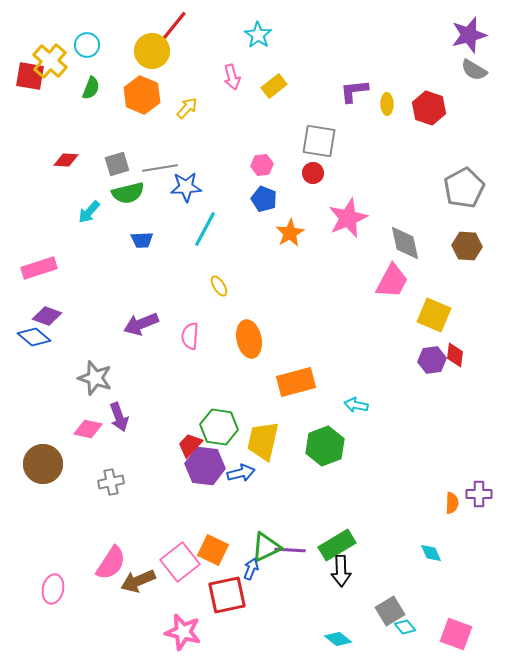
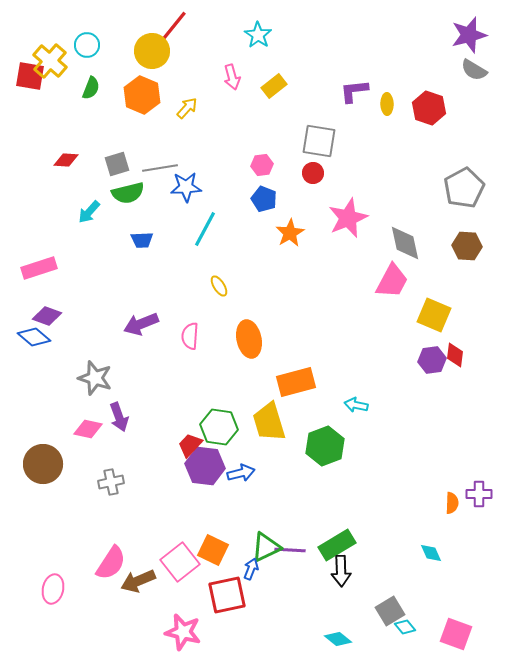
yellow trapezoid at (263, 441): moved 6 px right, 19 px up; rotated 30 degrees counterclockwise
